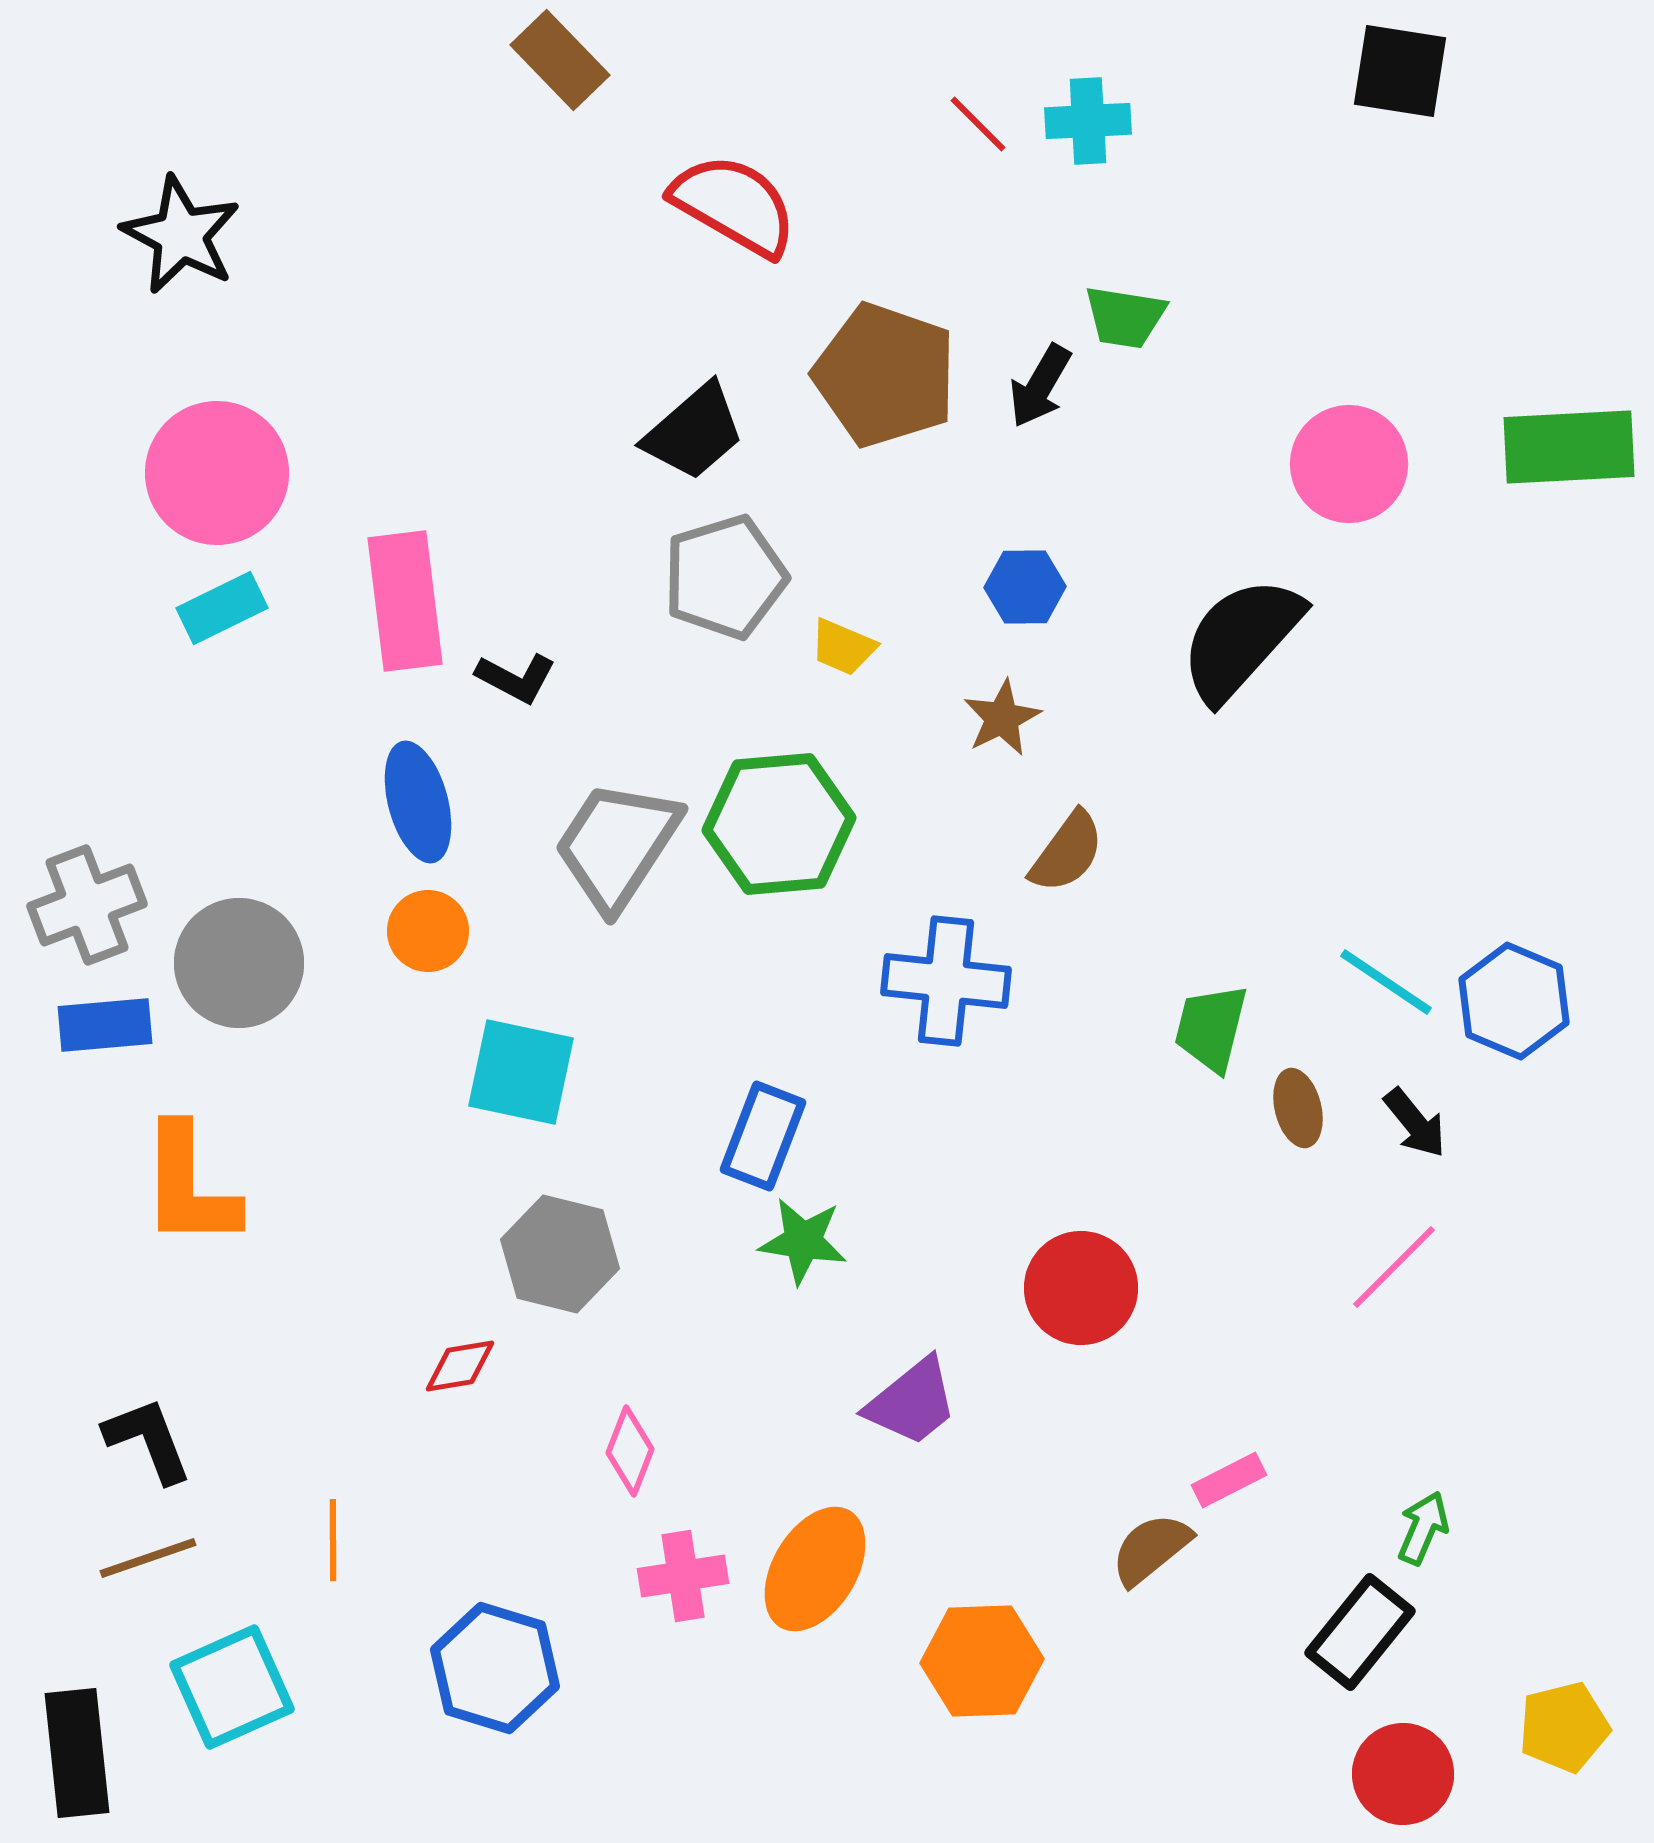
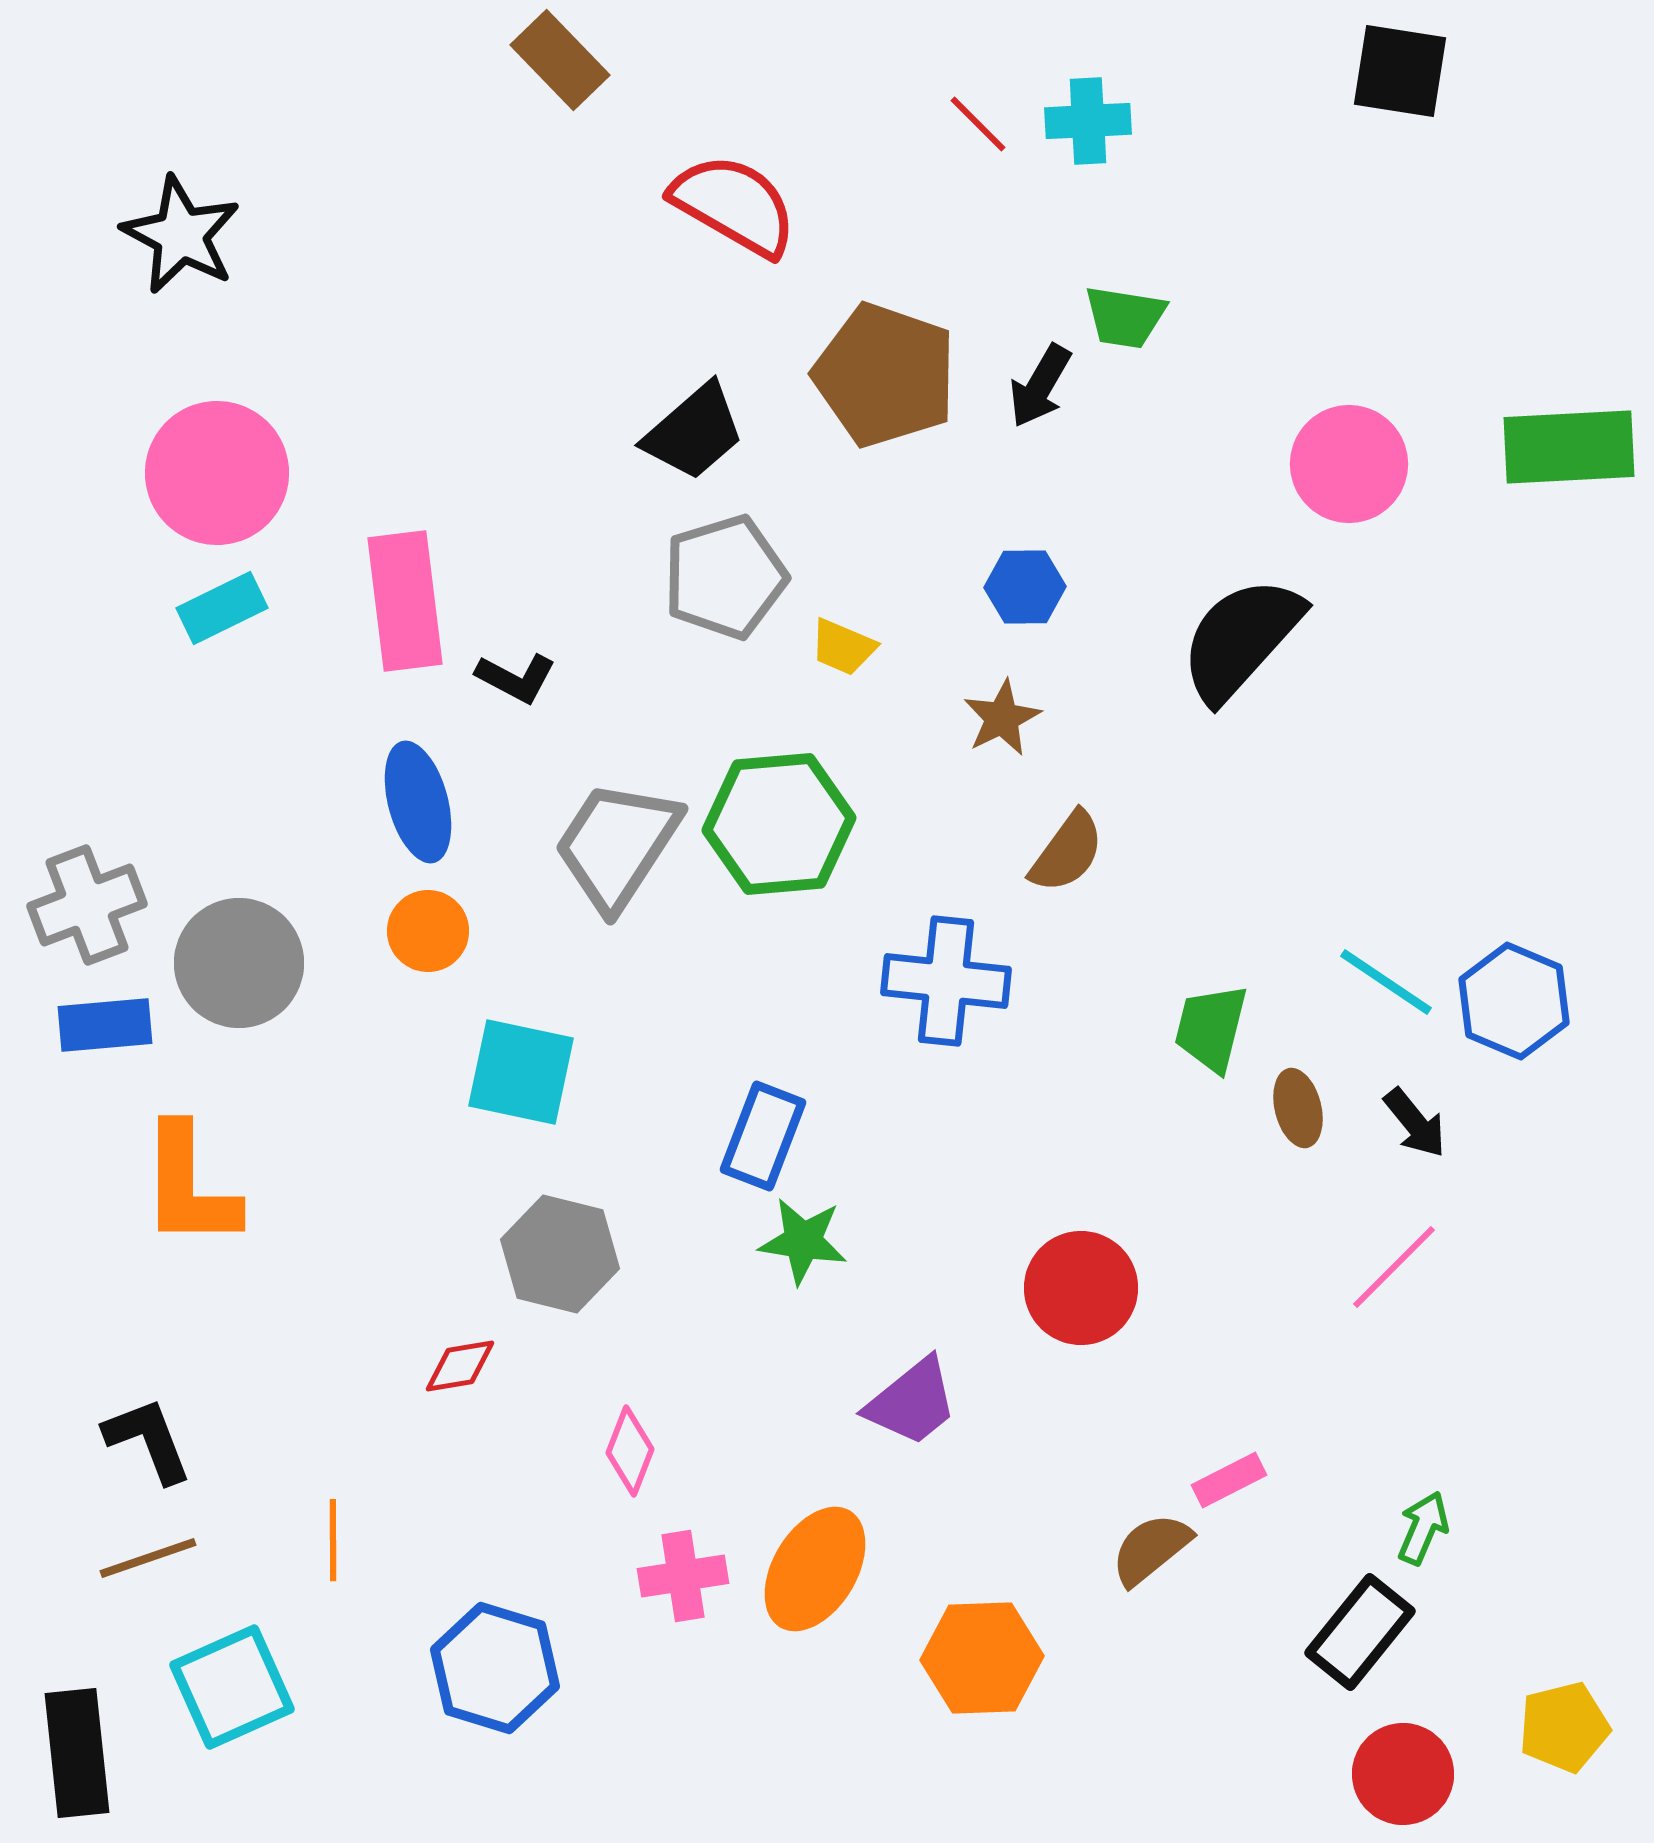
orange hexagon at (982, 1661): moved 3 px up
